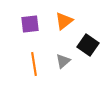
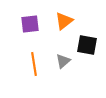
black square: moved 1 px left; rotated 25 degrees counterclockwise
